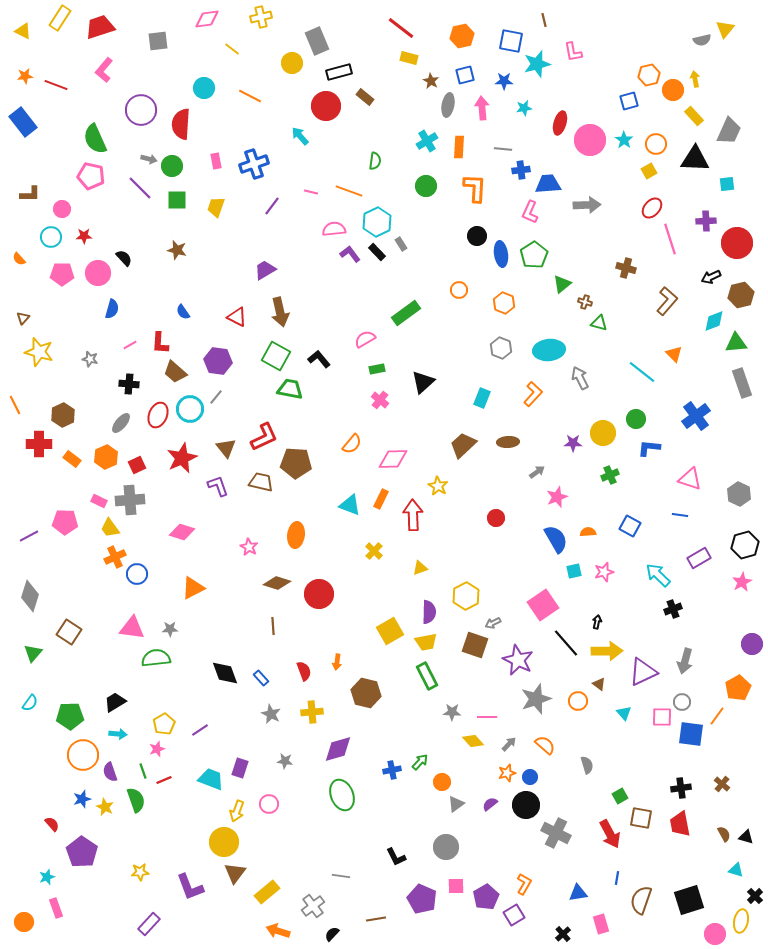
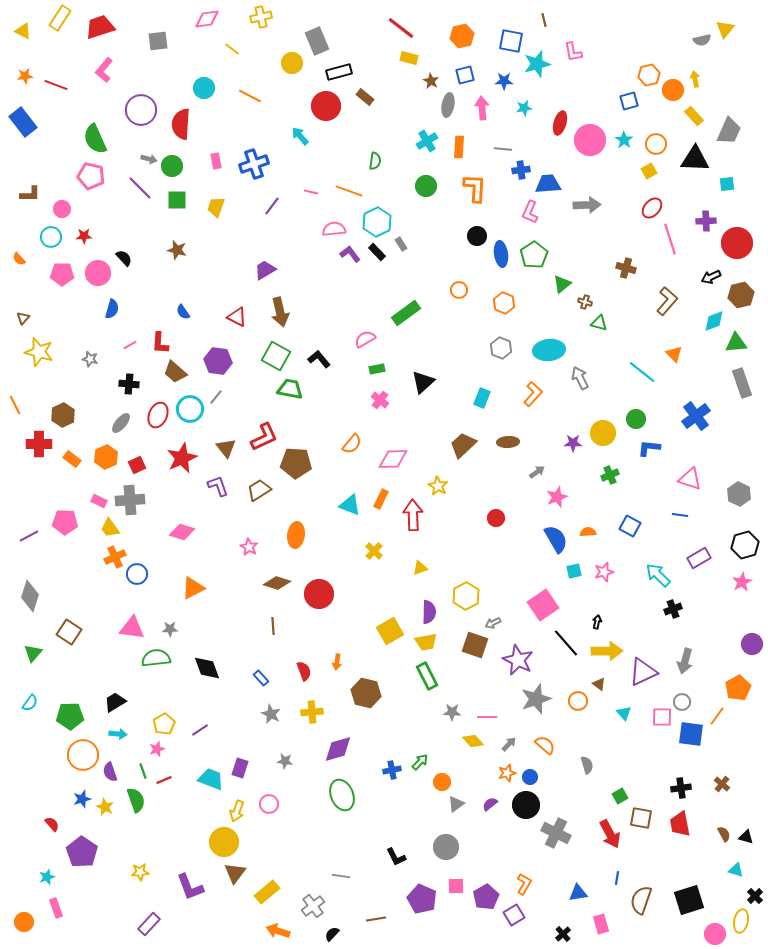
brown trapezoid at (261, 482): moved 2 px left, 8 px down; rotated 45 degrees counterclockwise
black diamond at (225, 673): moved 18 px left, 5 px up
